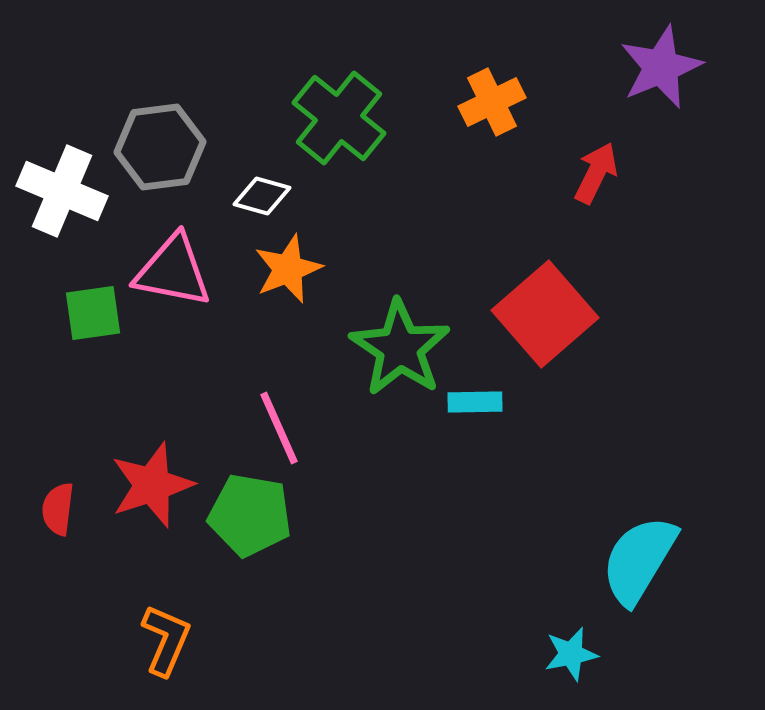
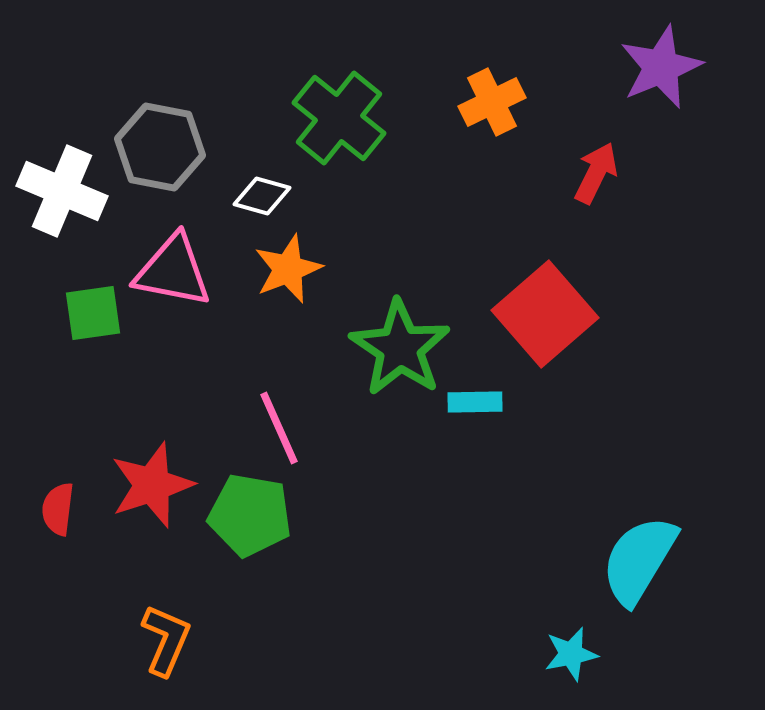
gray hexagon: rotated 18 degrees clockwise
